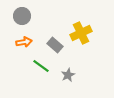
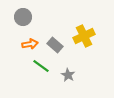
gray circle: moved 1 px right, 1 px down
yellow cross: moved 3 px right, 3 px down
orange arrow: moved 6 px right, 2 px down
gray star: rotated 16 degrees counterclockwise
